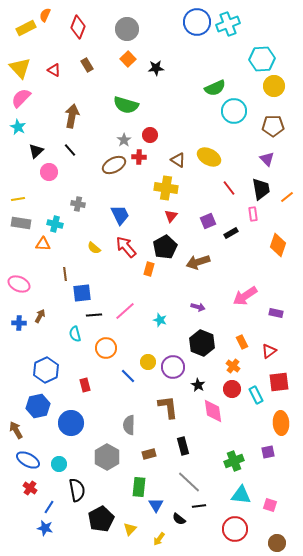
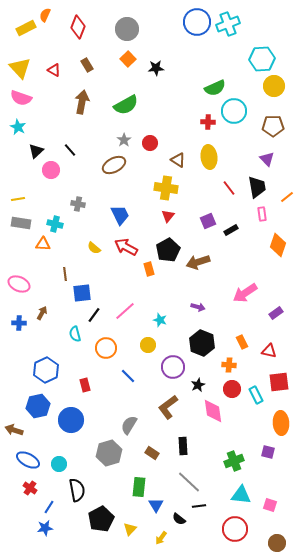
pink semicircle at (21, 98): rotated 115 degrees counterclockwise
green semicircle at (126, 105): rotated 45 degrees counterclockwise
brown arrow at (72, 116): moved 10 px right, 14 px up
red circle at (150, 135): moved 8 px down
red cross at (139, 157): moved 69 px right, 35 px up
yellow ellipse at (209, 157): rotated 55 degrees clockwise
pink circle at (49, 172): moved 2 px right, 2 px up
black trapezoid at (261, 189): moved 4 px left, 2 px up
pink rectangle at (253, 214): moved 9 px right
red triangle at (171, 216): moved 3 px left
black rectangle at (231, 233): moved 3 px up
red arrow at (126, 247): rotated 20 degrees counterclockwise
black pentagon at (165, 247): moved 3 px right, 3 px down
orange rectangle at (149, 269): rotated 32 degrees counterclockwise
pink arrow at (245, 296): moved 3 px up
purple rectangle at (276, 313): rotated 48 degrees counterclockwise
black line at (94, 315): rotated 49 degrees counterclockwise
brown arrow at (40, 316): moved 2 px right, 3 px up
red triangle at (269, 351): rotated 49 degrees clockwise
yellow circle at (148, 362): moved 17 px up
orange cross at (233, 366): moved 4 px left, 1 px up; rotated 32 degrees counterclockwise
black star at (198, 385): rotated 16 degrees clockwise
brown L-shape at (168, 407): rotated 120 degrees counterclockwise
blue circle at (71, 423): moved 3 px up
gray semicircle at (129, 425): rotated 30 degrees clockwise
brown arrow at (16, 430): moved 2 px left; rotated 42 degrees counterclockwise
black rectangle at (183, 446): rotated 12 degrees clockwise
purple square at (268, 452): rotated 24 degrees clockwise
brown rectangle at (149, 454): moved 3 px right, 1 px up; rotated 48 degrees clockwise
gray hexagon at (107, 457): moved 2 px right, 4 px up; rotated 15 degrees clockwise
blue star at (45, 528): rotated 21 degrees counterclockwise
yellow arrow at (159, 539): moved 2 px right, 1 px up
